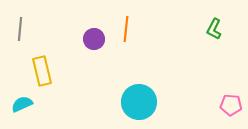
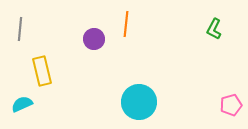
orange line: moved 5 px up
pink pentagon: rotated 20 degrees counterclockwise
